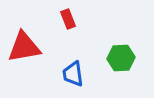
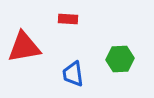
red rectangle: rotated 66 degrees counterclockwise
green hexagon: moved 1 px left, 1 px down
